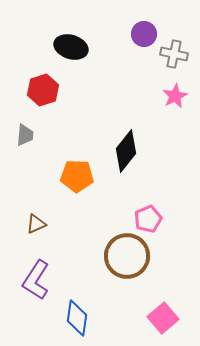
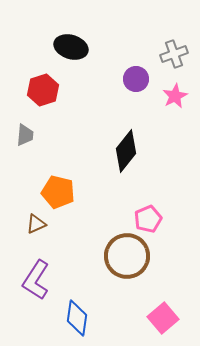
purple circle: moved 8 px left, 45 px down
gray cross: rotated 32 degrees counterclockwise
orange pentagon: moved 19 px left, 16 px down; rotated 12 degrees clockwise
